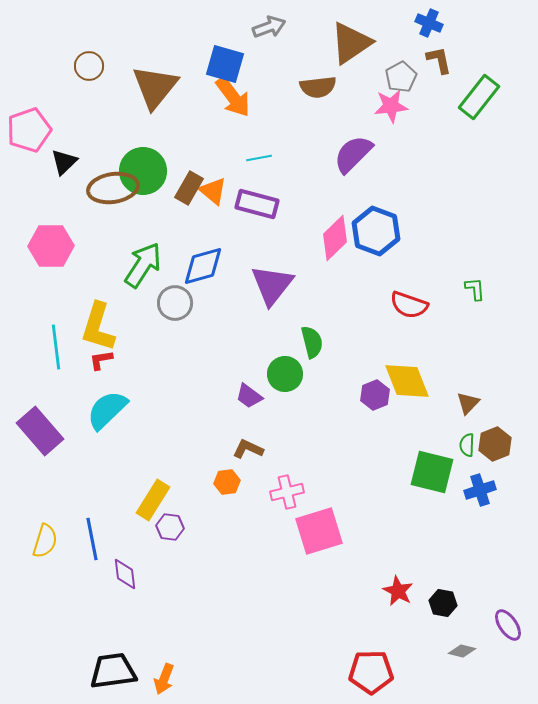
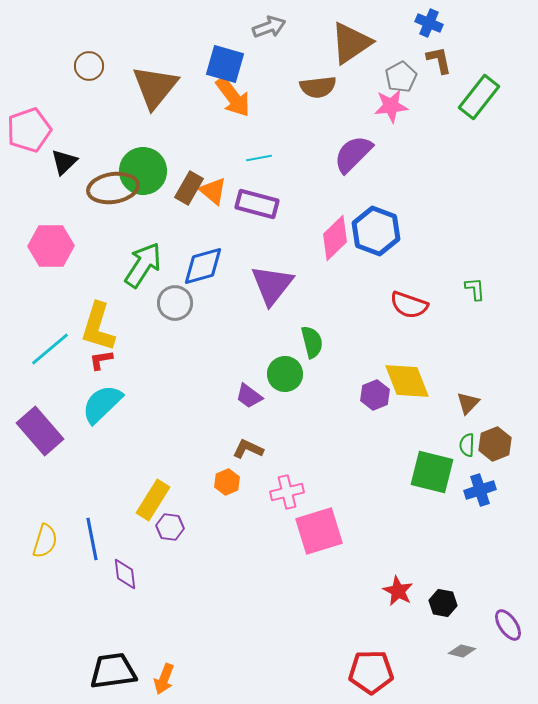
cyan line at (56, 347): moved 6 px left, 2 px down; rotated 57 degrees clockwise
cyan semicircle at (107, 410): moved 5 px left, 6 px up
orange hexagon at (227, 482): rotated 15 degrees counterclockwise
